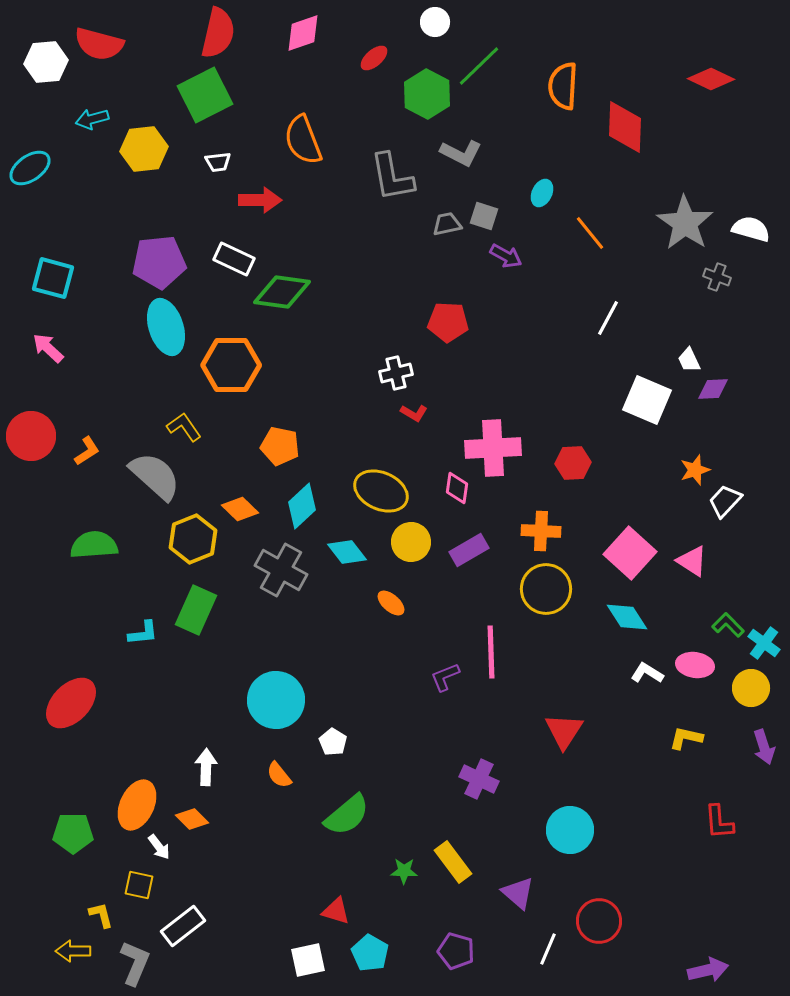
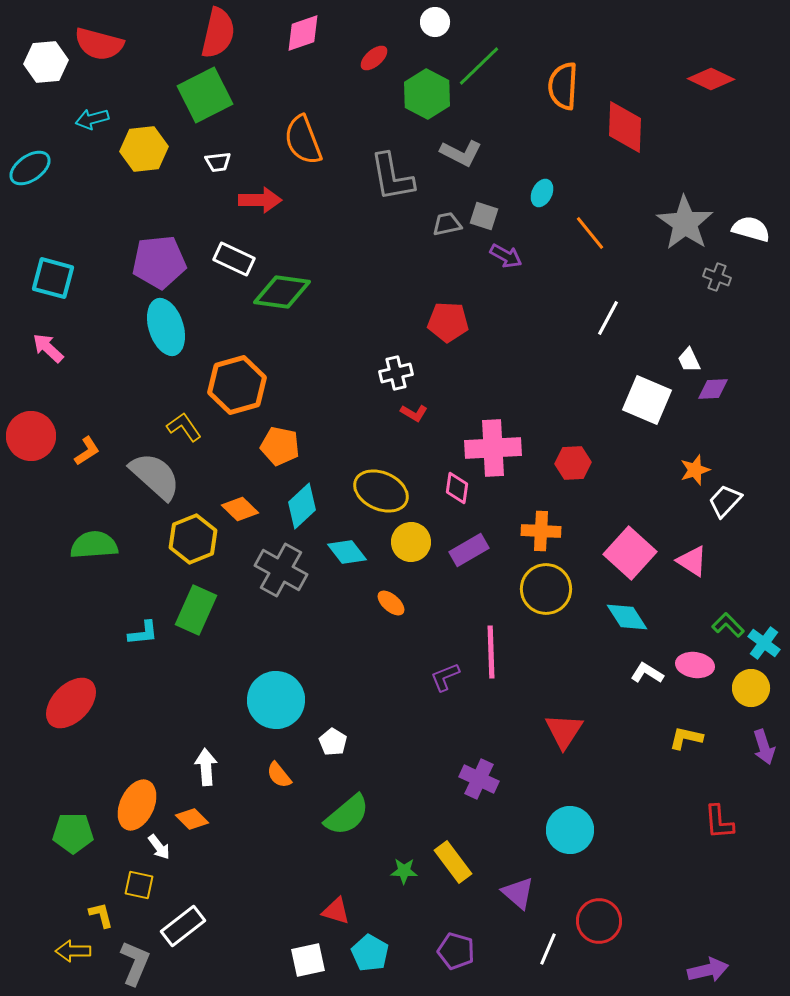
orange hexagon at (231, 365): moved 6 px right, 20 px down; rotated 16 degrees counterclockwise
white arrow at (206, 767): rotated 6 degrees counterclockwise
